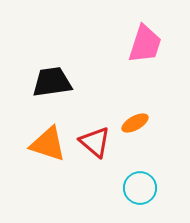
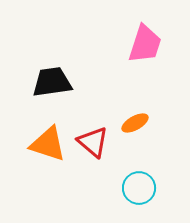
red triangle: moved 2 px left
cyan circle: moved 1 px left
